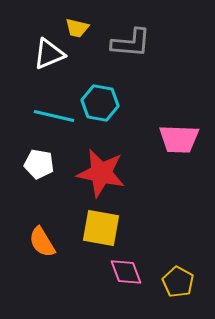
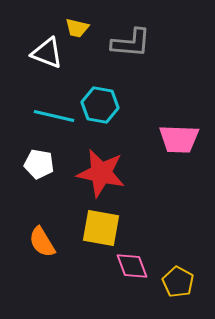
white triangle: moved 2 px left, 1 px up; rotated 44 degrees clockwise
cyan hexagon: moved 2 px down
pink diamond: moved 6 px right, 6 px up
